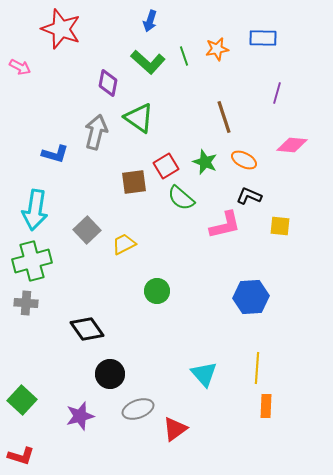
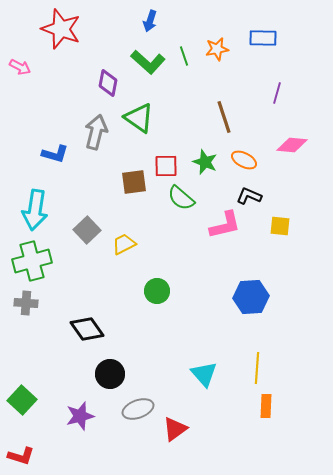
red square: rotated 30 degrees clockwise
